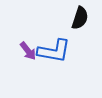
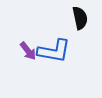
black semicircle: rotated 30 degrees counterclockwise
